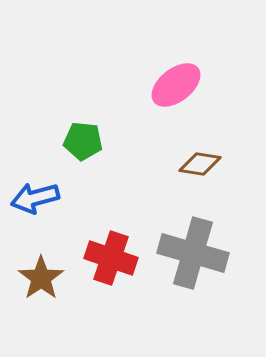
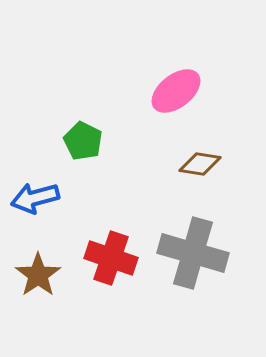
pink ellipse: moved 6 px down
green pentagon: rotated 21 degrees clockwise
brown star: moved 3 px left, 3 px up
